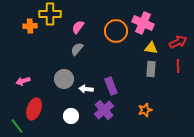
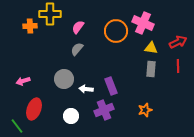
purple cross: rotated 18 degrees clockwise
